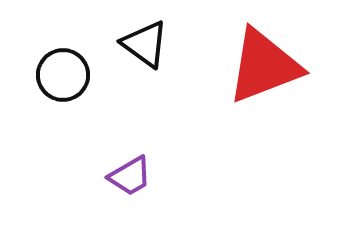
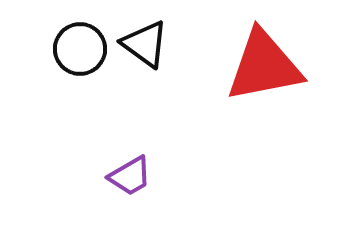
red triangle: rotated 10 degrees clockwise
black circle: moved 17 px right, 26 px up
